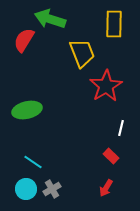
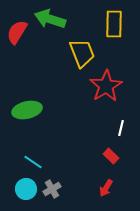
red semicircle: moved 7 px left, 8 px up
